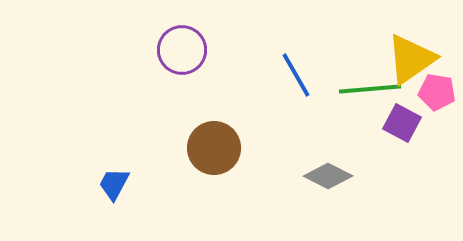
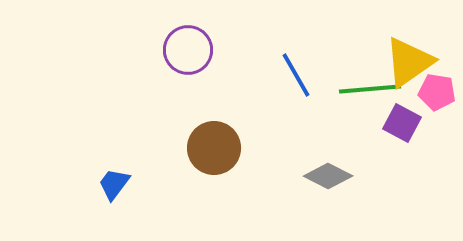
purple circle: moved 6 px right
yellow triangle: moved 2 px left, 3 px down
blue trapezoid: rotated 9 degrees clockwise
